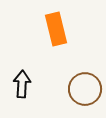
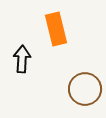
black arrow: moved 25 px up
